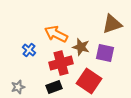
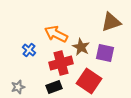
brown triangle: moved 1 px left, 2 px up
brown star: rotated 12 degrees clockwise
